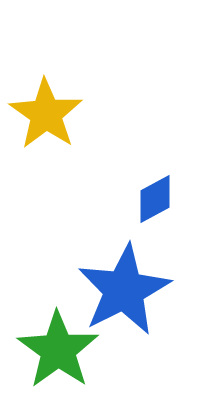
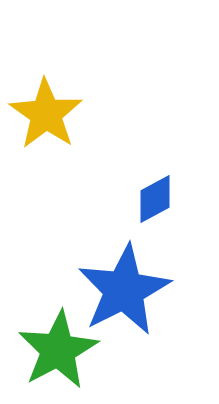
green star: rotated 8 degrees clockwise
